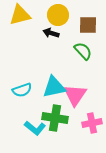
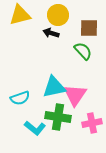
brown square: moved 1 px right, 3 px down
cyan semicircle: moved 2 px left, 8 px down
green cross: moved 3 px right, 1 px up
